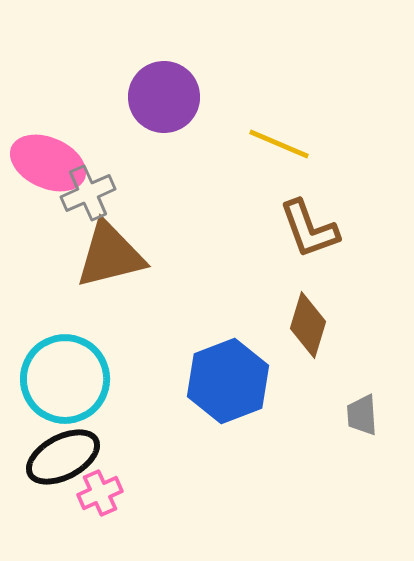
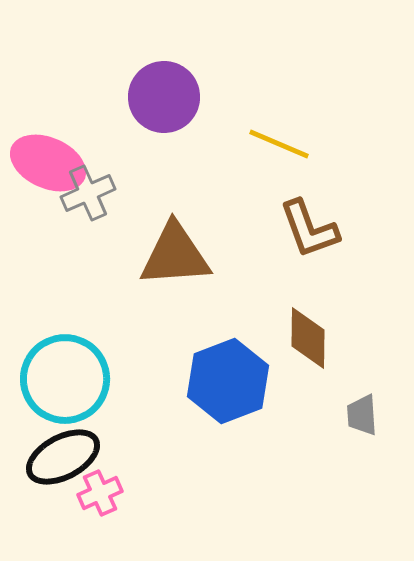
brown triangle: moved 65 px right; rotated 10 degrees clockwise
brown diamond: moved 13 px down; rotated 16 degrees counterclockwise
